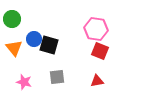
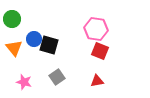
gray square: rotated 28 degrees counterclockwise
